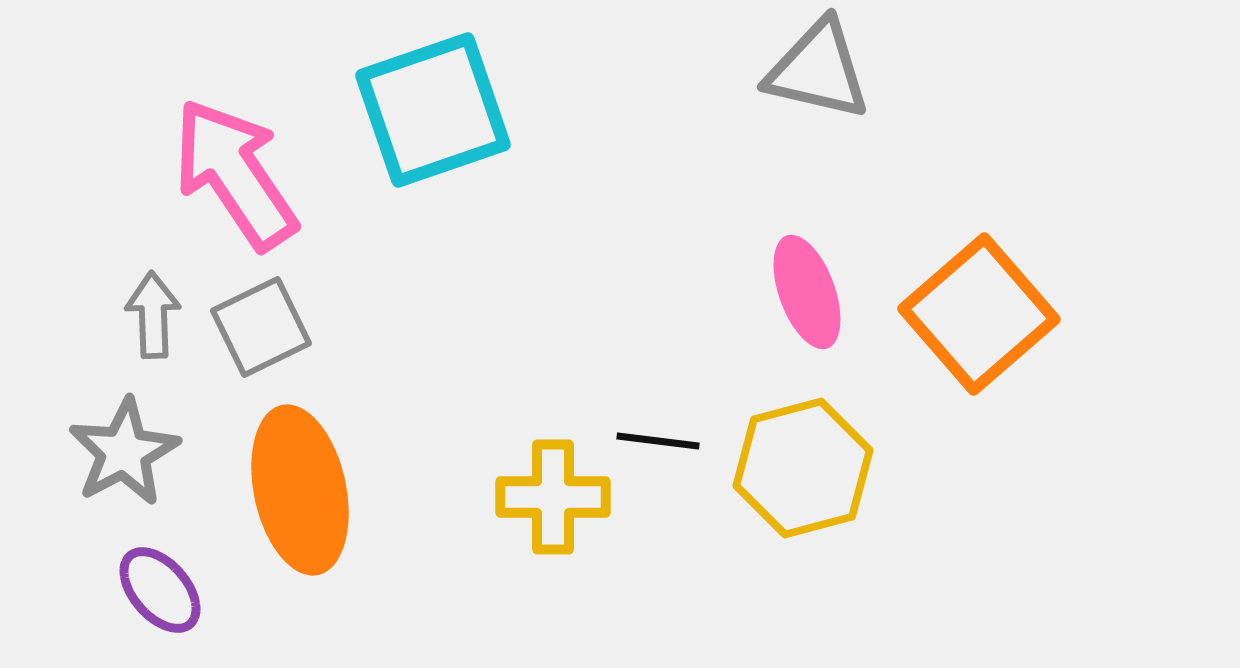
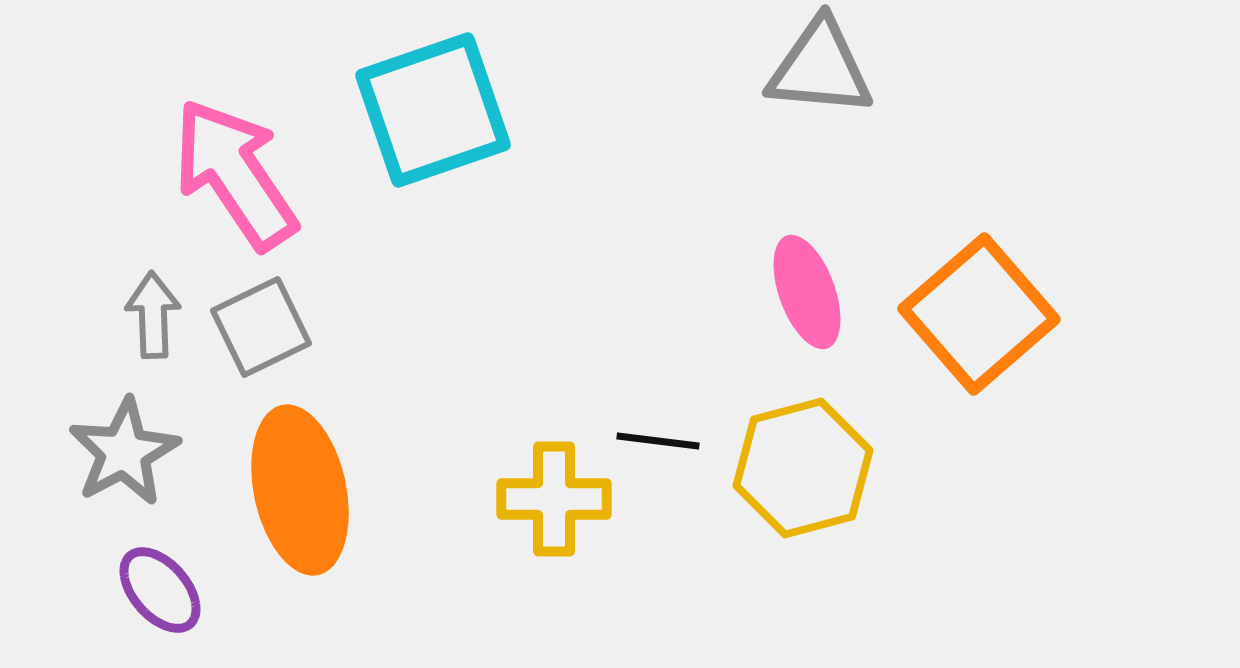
gray triangle: moved 2 px right, 2 px up; rotated 8 degrees counterclockwise
yellow cross: moved 1 px right, 2 px down
